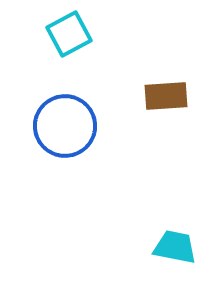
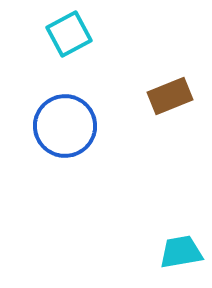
brown rectangle: moved 4 px right; rotated 18 degrees counterclockwise
cyan trapezoid: moved 6 px right, 5 px down; rotated 21 degrees counterclockwise
